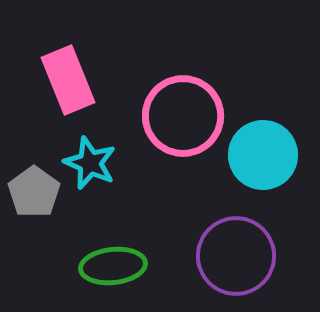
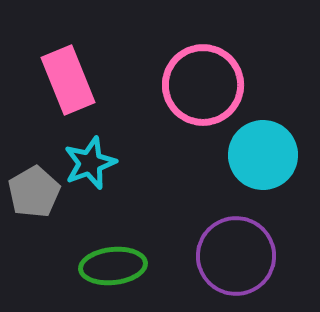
pink circle: moved 20 px right, 31 px up
cyan star: rotated 28 degrees clockwise
gray pentagon: rotated 6 degrees clockwise
